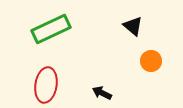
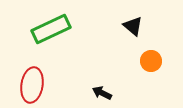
red ellipse: moved 14 px left
